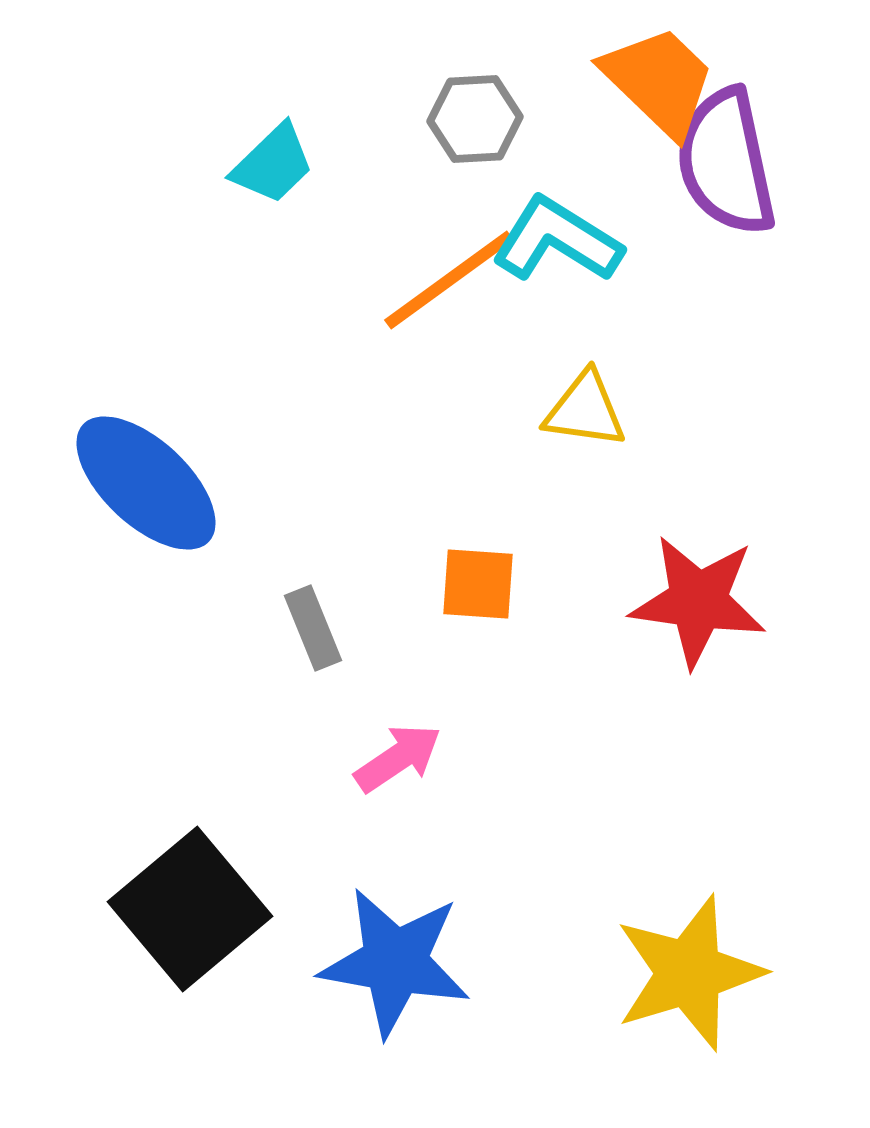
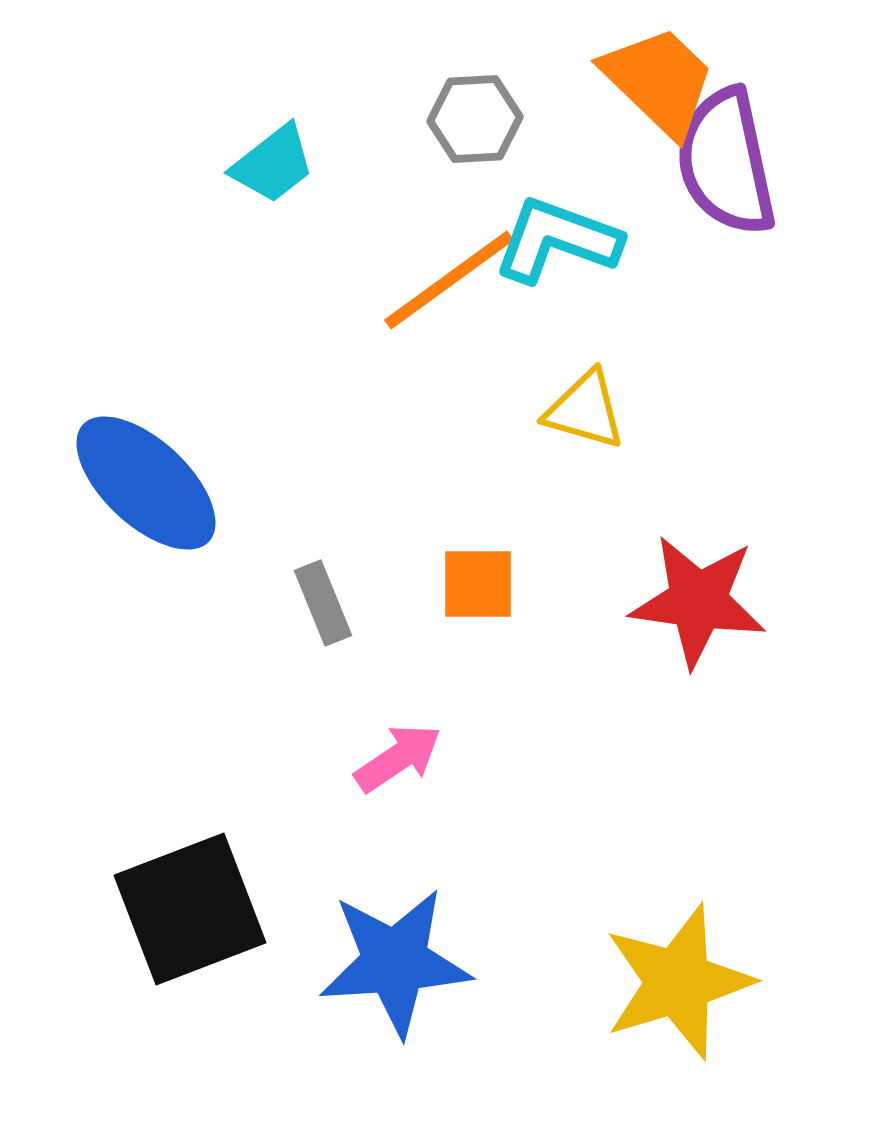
cyan trapezoid: rotated 6 degrees clockwise
cyan L-shape: rotated 12 degrees counterclockwise
yellow triangle: rotated 8 degrees clockwise
orange square: rotated 4 degrees counterclockwise
gray rectangle: moved 10 px right, 25 px up
black square: rotated 19 degrees clockwise
blue star: rotated 14 degrees counterclockwise
yellow star: moved 11 px left, 9 px down
